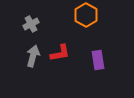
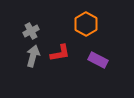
orange hexagon: moved 9 px down
gray cross: moved 7 px down
purple rectangle: rotated 54 degrees counterclockwise
